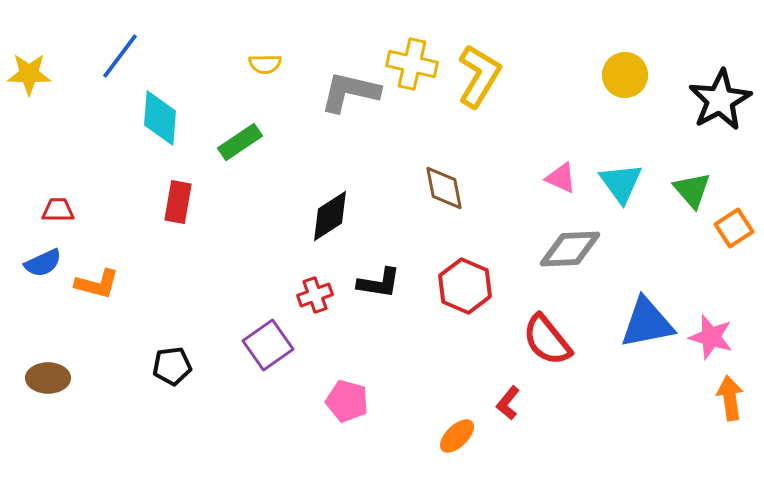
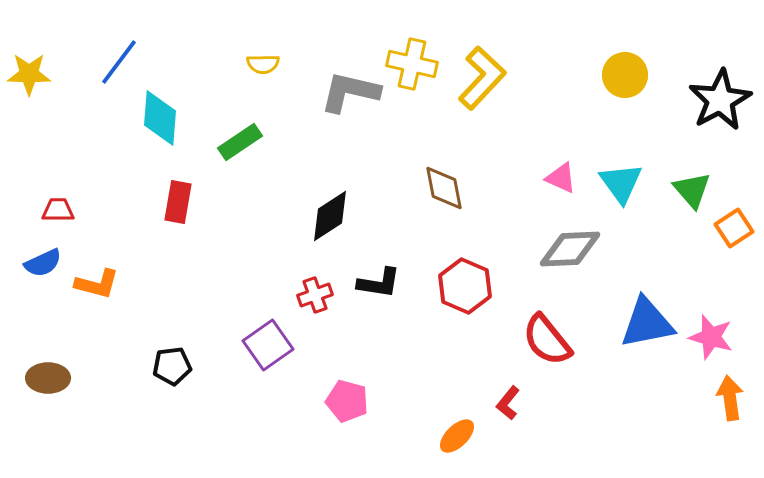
blue line: moved 1 px left, 6 px down
yellow semicircle: moved 2 px left
yellow L-shape: moved 3 px right, 2 px down; rotated 12 degrees clockwise
